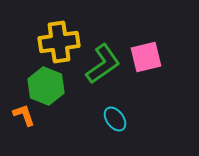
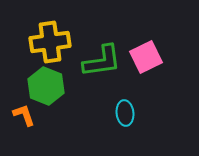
yellow cross: moved 9 px left
pink square: rotated 12 degrees counterclockwise
green L-shape: moved 1 px left, 3 px up; rotated 27 degrees clockwise
cyan ellipse: moved 10 px right, 6 px up; rotated 30 degrees clockwise
